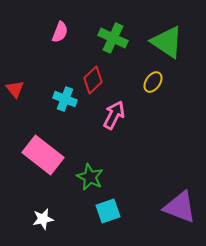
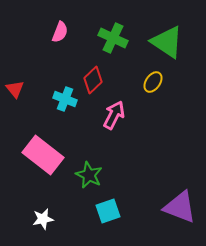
green star: moved 1 px left, 2 px up
